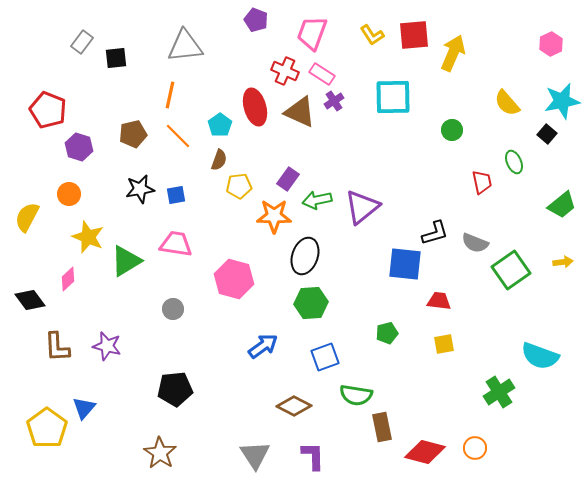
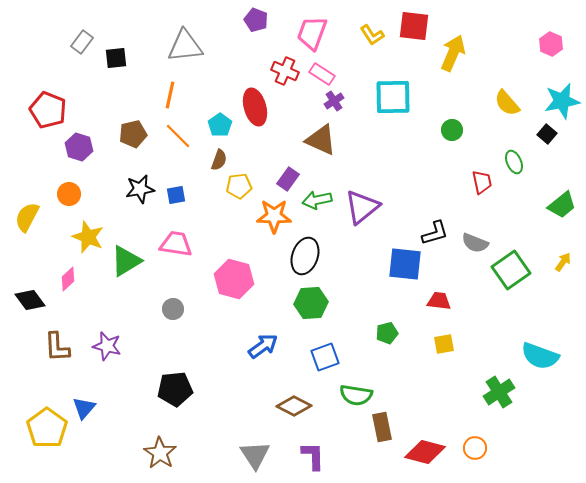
red square at (414, 35): moved 9 px up; rotated 12 degrees clockwise
pink hexagon at (551, 44): rotated 10 degrees counterclockwise
brown triangle at (300, 112): moved 21 px right, 28 px down
yellow arrow at (563, 262): rotated 48 degrees counterclockwise
